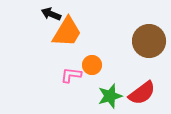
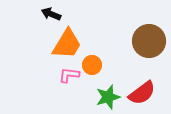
orange trapezoid: moved 12 px down
pink L-shape: moved 2 px left
green star: moved 2 px left, 1 px down
